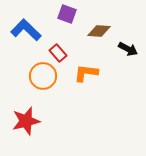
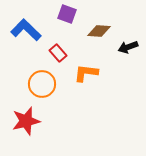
black arrow: moved 2 px up; rotated 132 degrees clockwise
orange circle: moved 1 px left, 8 px down
